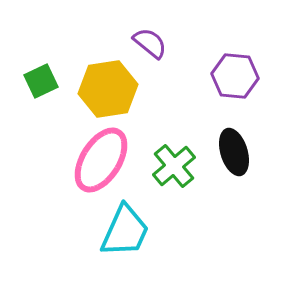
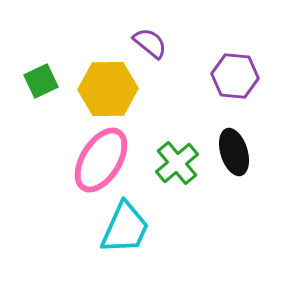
yellow hexagon: rotated 8 degrees clockwise
green cross: moved 3 px right, 3 px up
cyan trapezoid: moved 3 px up
